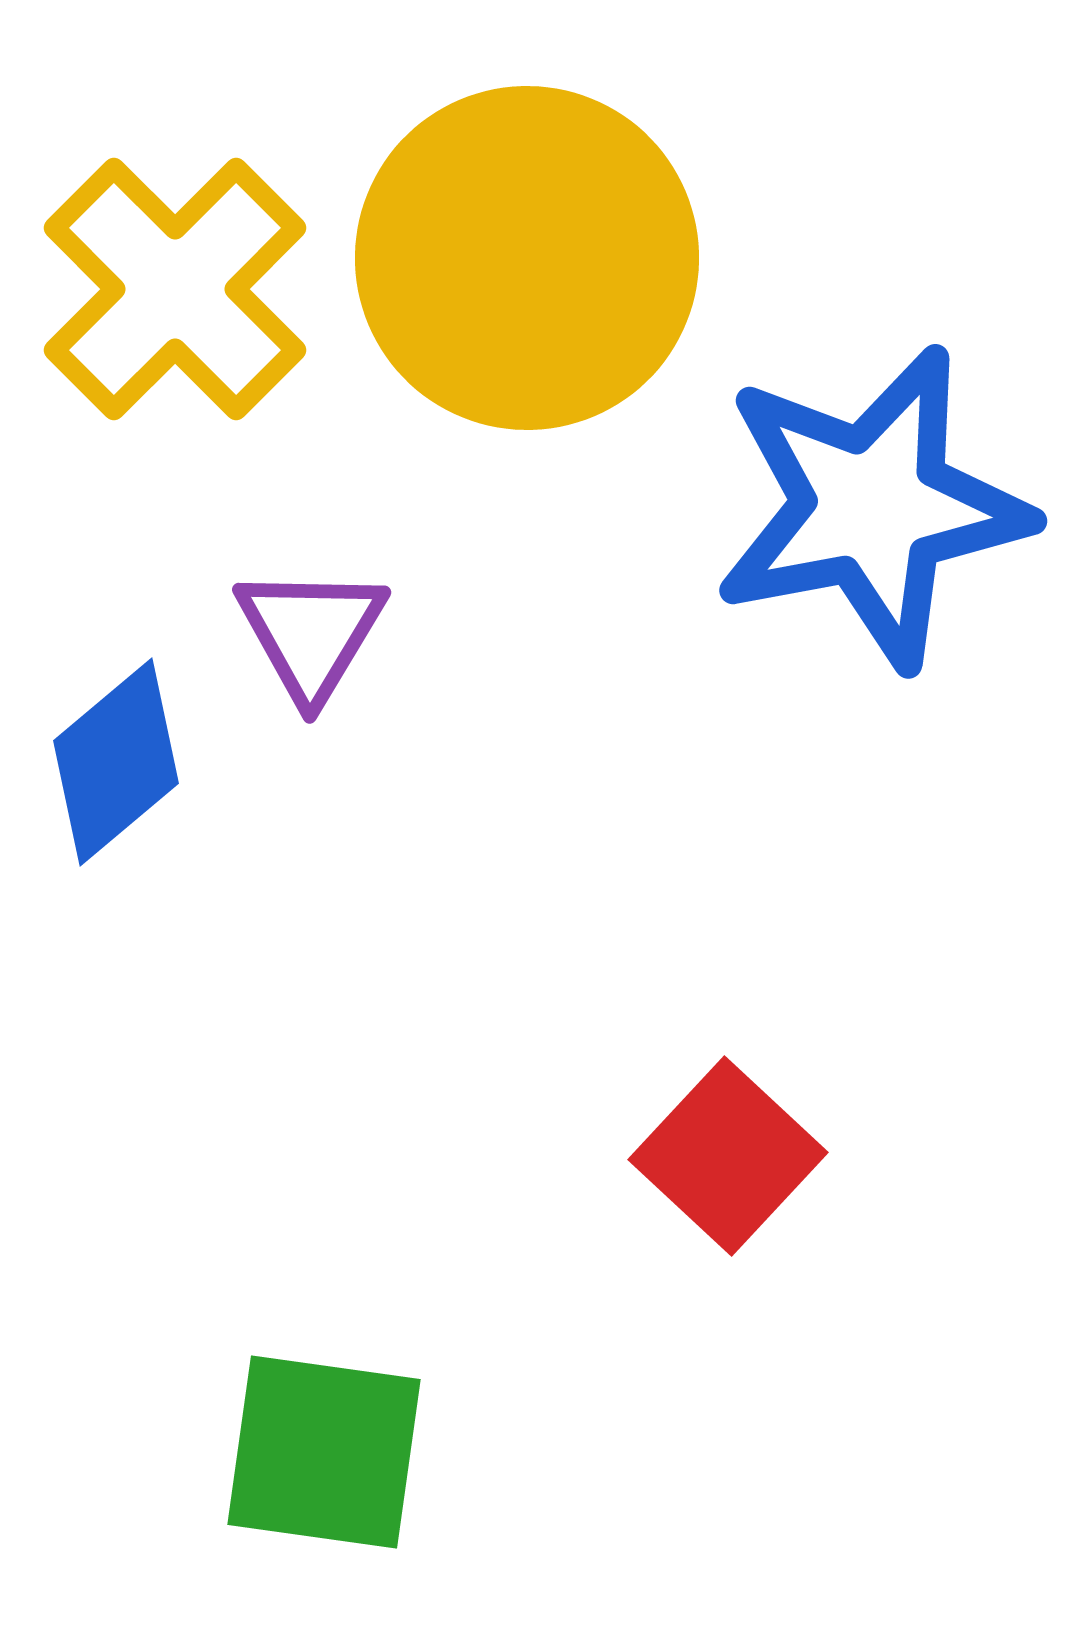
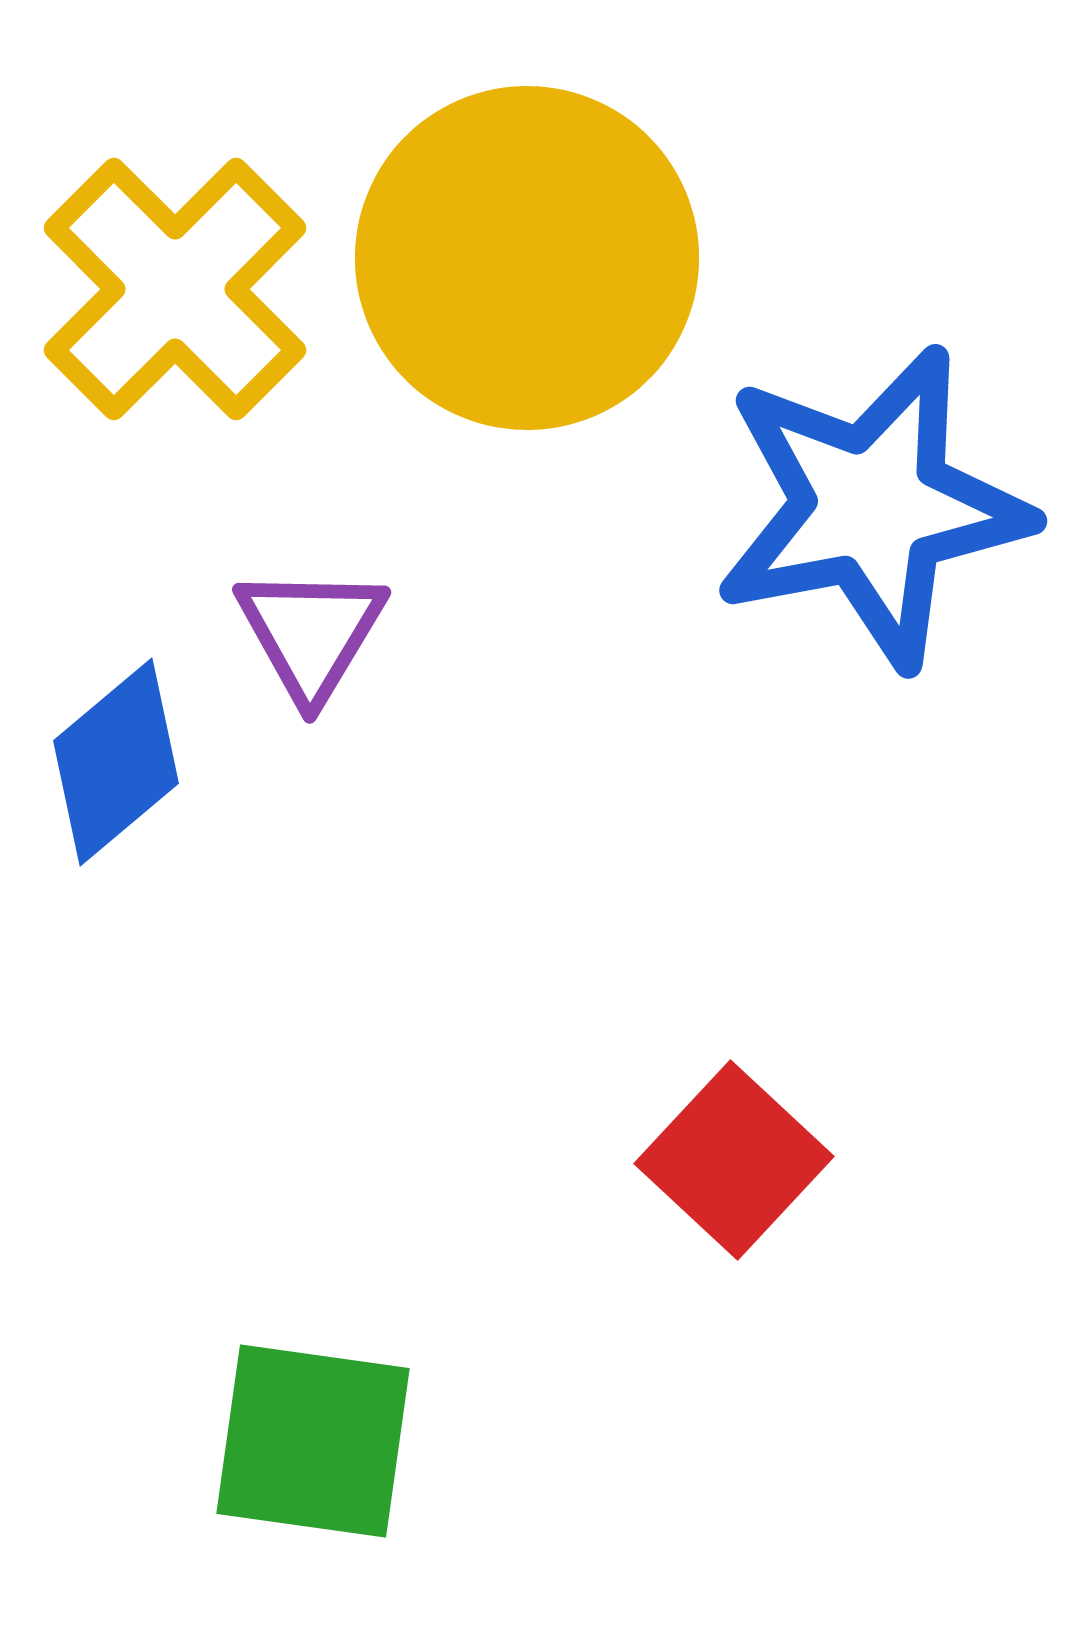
red square: moved 6 px right, 4 px down
green square: moved 11 px left, 11 px up
